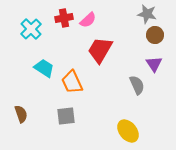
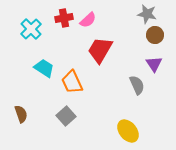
gray square: rotated 36 degrees counterclockwise
